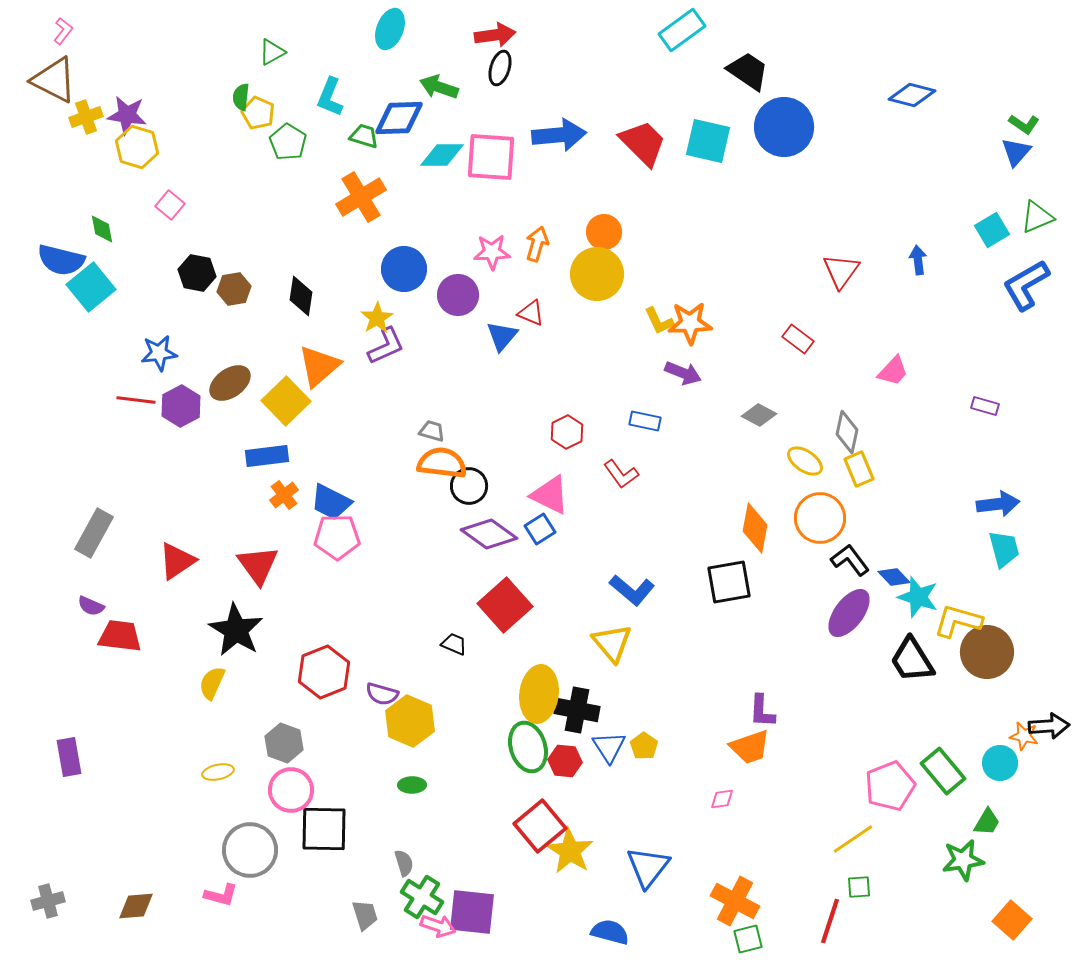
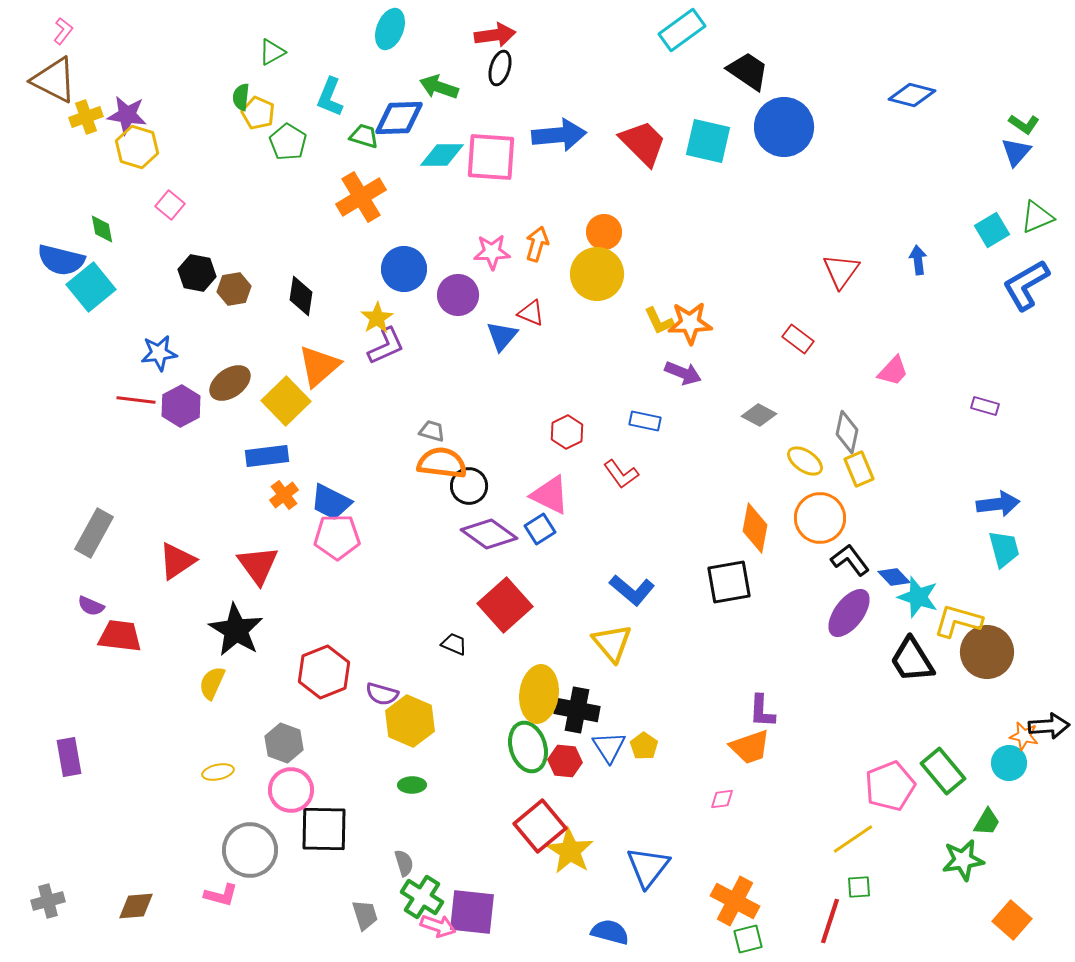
cyan circle at (1000, 763): moved 9 px right
